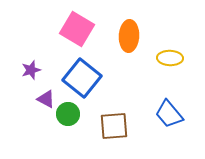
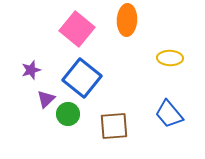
pink square: rotated 8 degrees clockwise
orange ellipse: moved 2 px left, 16 px up
purple triangle: rotated 48 degrees clockwise
